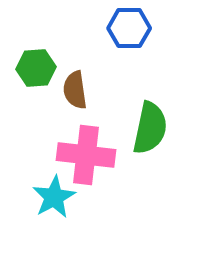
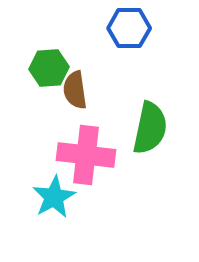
green hexagon: moved 13 px right
